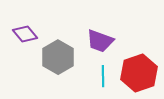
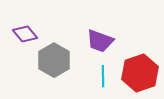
gray hexagon: moved 4 px left, 3 px down
red hexagon: moved 1 px right
